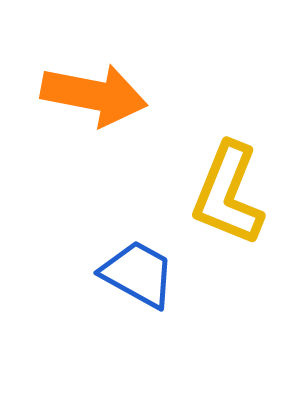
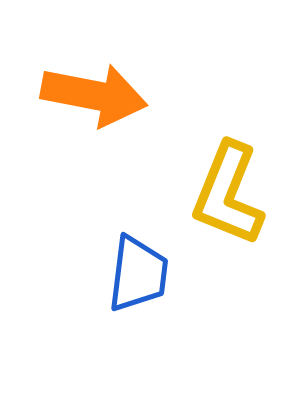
blue trapezoid: rotated 68 degrees clockwise
